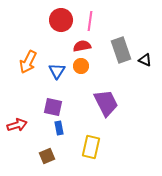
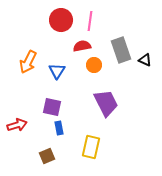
orange circle: moved 13 px right, 1 px up
purple square: moved 1 px left
